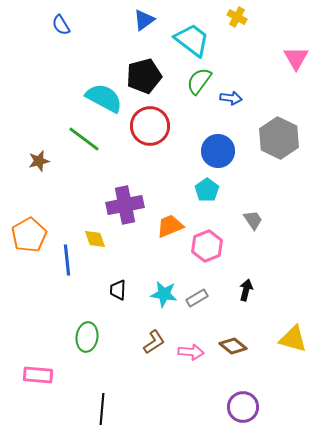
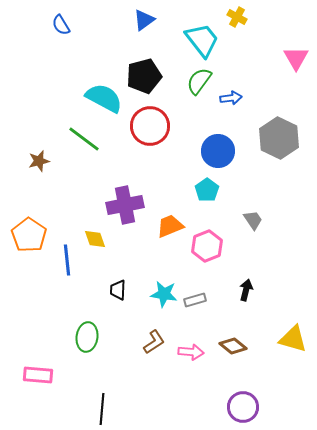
cyan trapezoid: moved 10 px right; rotated 15 degrees clockwise
blue arrow: rotated 15 degrees counterclockwise
orange pentagon: rotated 8 degrees counterclockwise
gray rectangle: moved 2 px left, 2 px down; rotated 15 degrees clockwise
